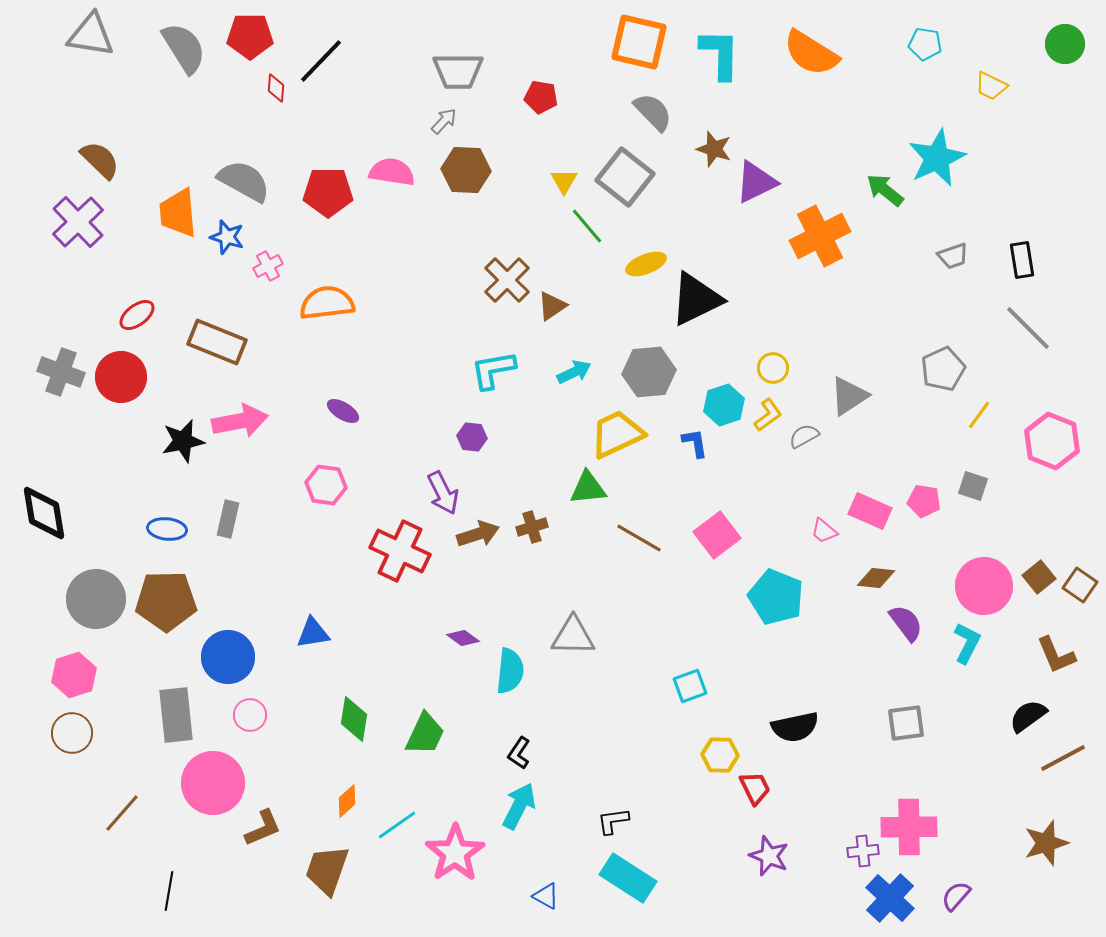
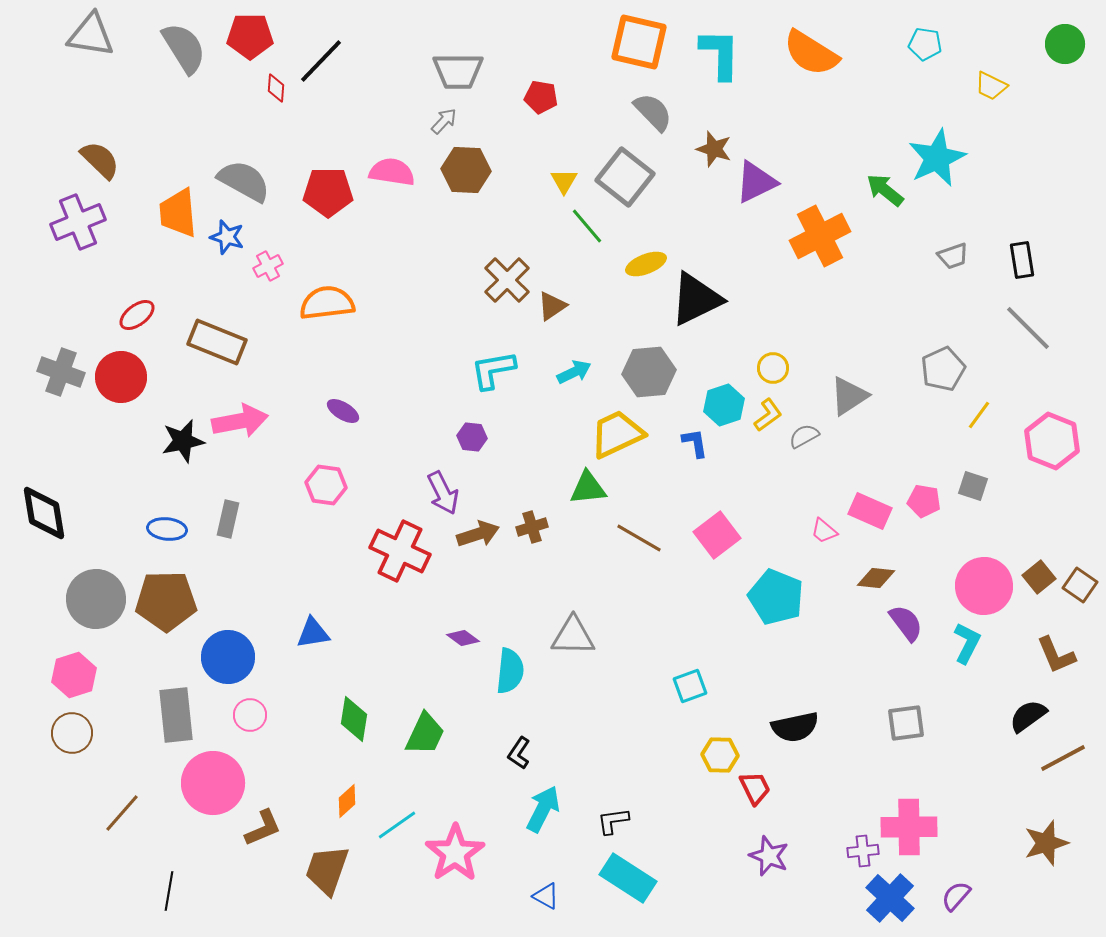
purple cross at (78, 222): rotated 22 degrees clockwise
cyan arrow at (519, 806): moved 24 px right, 3 px down
